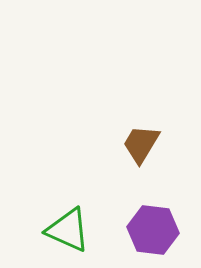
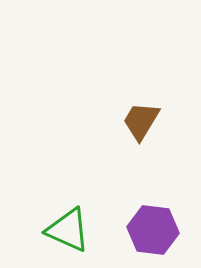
brown trapezoid: moved 23 px up
